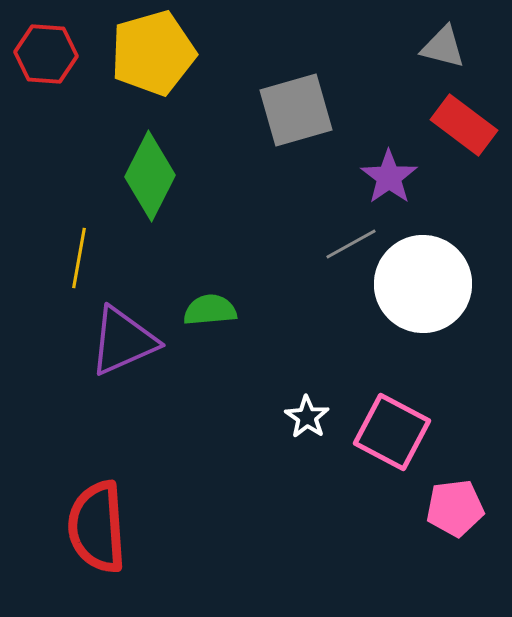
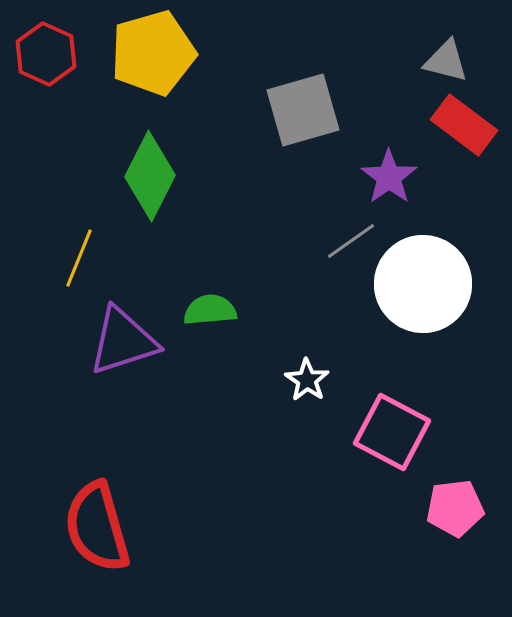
gray triangle: moved 3 px right, 14 px down
red hexagon: rotated 20 degrees clockwise
gray square: moved 7 px right
gray line: moved 3 px up; rotated 6 degrees counterclockwise
yellow line: rotated 12 degrees clockwise
purple triangle: rotated 6 degrees clockwise
white star: moved 37 px up
red semicircle: rotated 12 degrees counterclockwise
